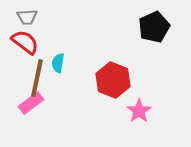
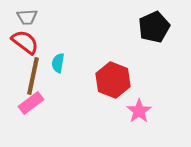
brown line: moved 4 px left, 2 px up
